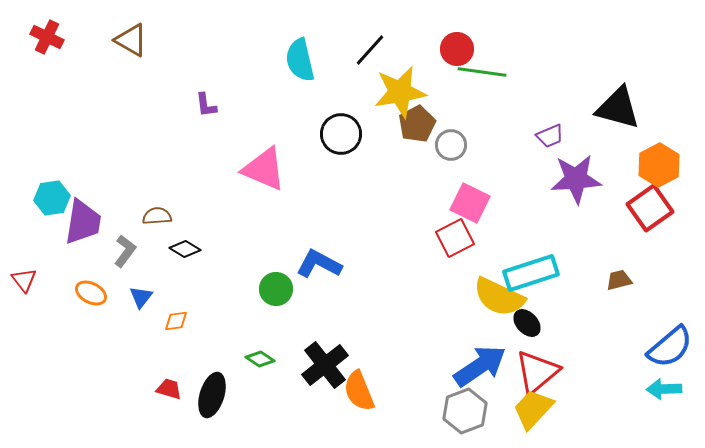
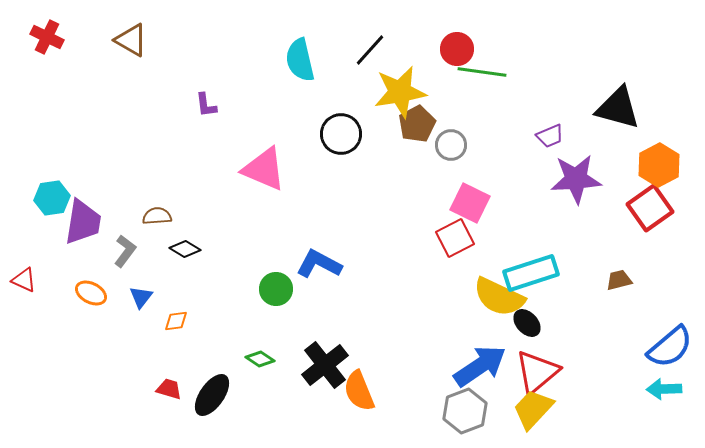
red triangle at (24, 280): rotated 28 degrees counterclockwise
black ellipse at (212, 395): rotated 18 degrees clockwise
